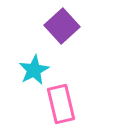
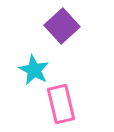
cyan star: rotated 16 degrees counterclockwise
